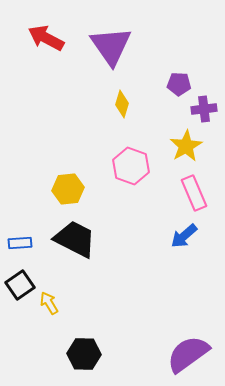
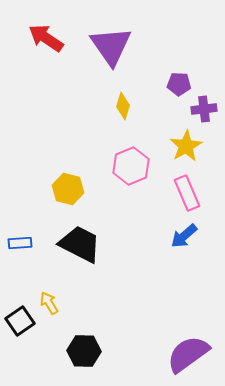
red arrow: rotated 6 degrees clockwise
yellow diamond: moved 1 px right, 2 px down
pink hexagon: rotated 18 degrees clockwise
yellow hexagon: rotated 20 degrees clockwise
pink rectangle: moved 7 px left
black trapezoid: moved 5 px right, 5 px down
black square: moved 36 px down
black hexagon: moved 3 px up
